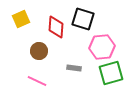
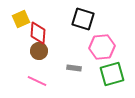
red diamond: moved 18 px left, 6 px down
green square: moved 1 px right, 1 px down
